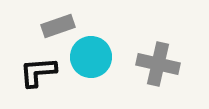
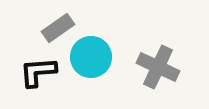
gray rectangle: moved 2 px down; rotated 16 degrees counterclockwise
gray cross: moved 3 px down; rotated 12 degrees clockwise
